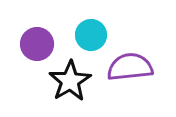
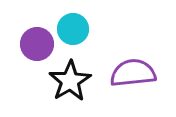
cyan circle: moved 18 px left, 6 px up
purple semicircle: moved 3 px right, 6 px down
